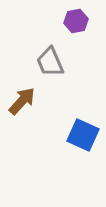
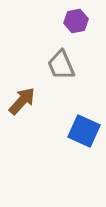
gray trapezoid: moved 11 px right, 3 px down
blue square: moved 1 px right, 4 px up
